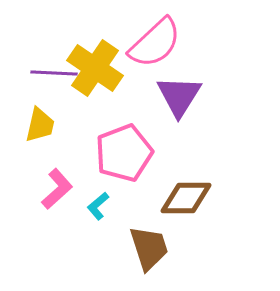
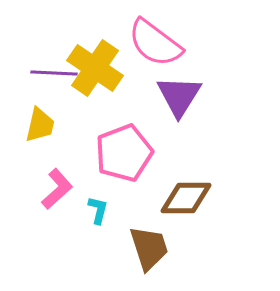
pink semicircle: rotated 80 degrees clockwise
cyan L-shape: moved 4 px down; rotated 144 degrees clockwise
